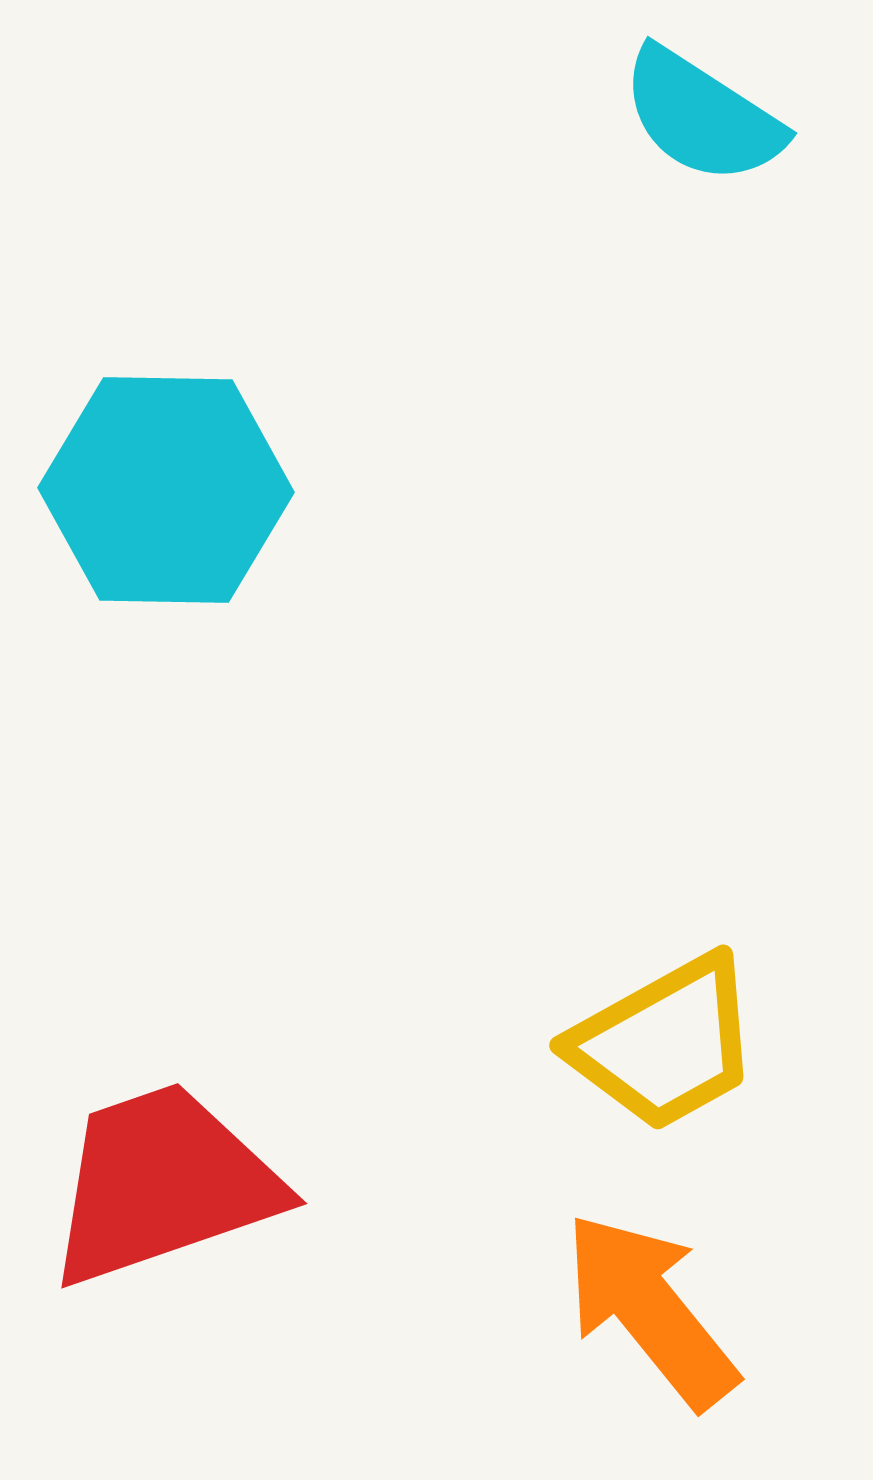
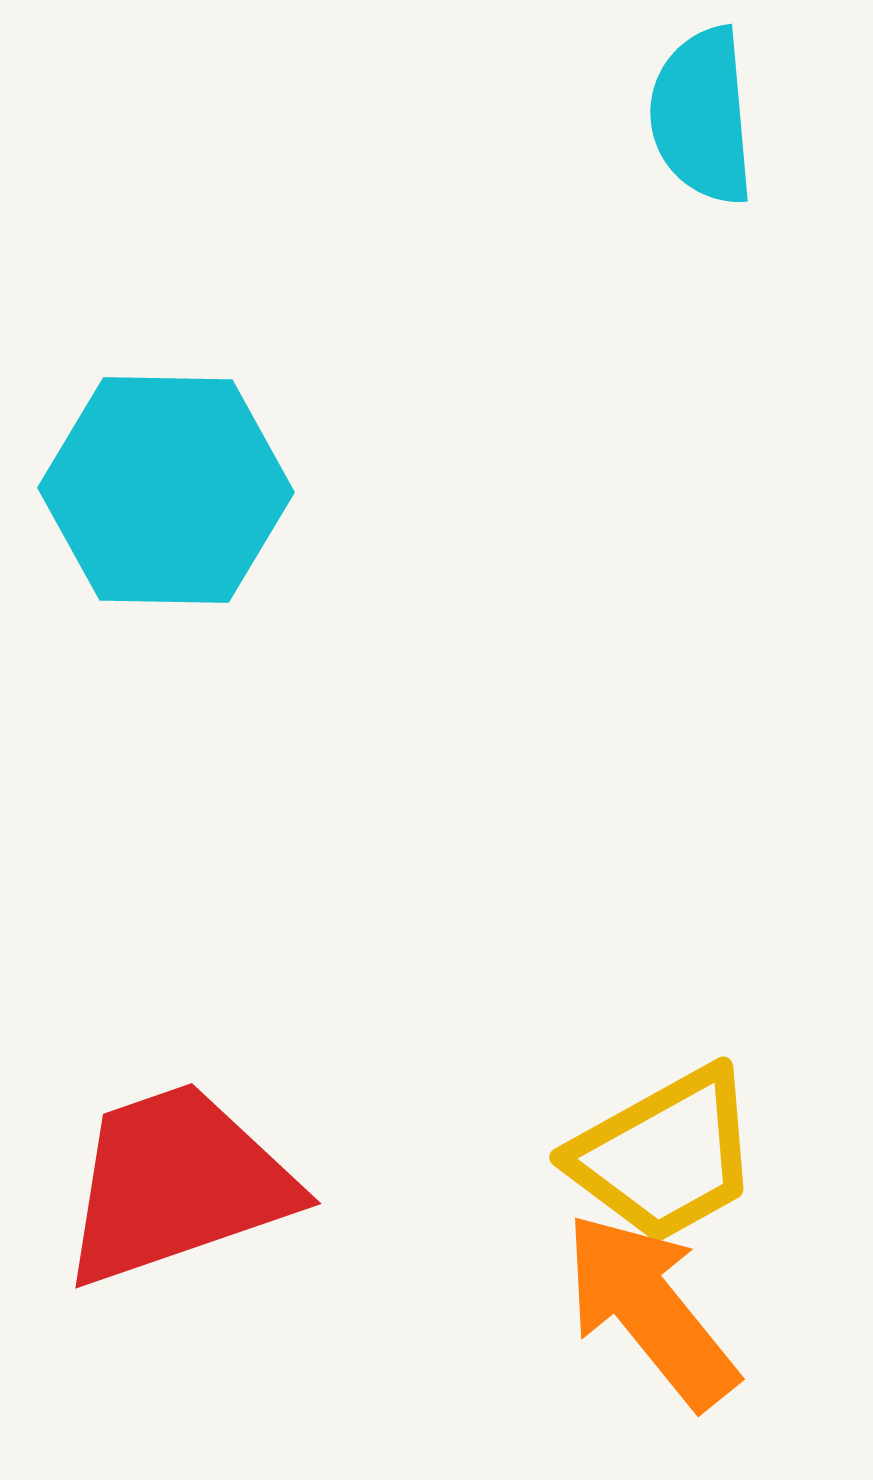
cyan semicircle: rotated 52 degrees clockwise
yellow trapezoid: moved 112 px down
red trapezoid: moved 14 px right
